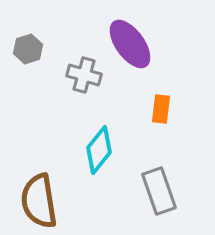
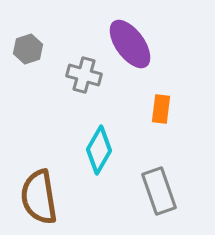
cyan diamond: rotated 9 degrees counterclockwise
brown semicircle: moved 4 px up
